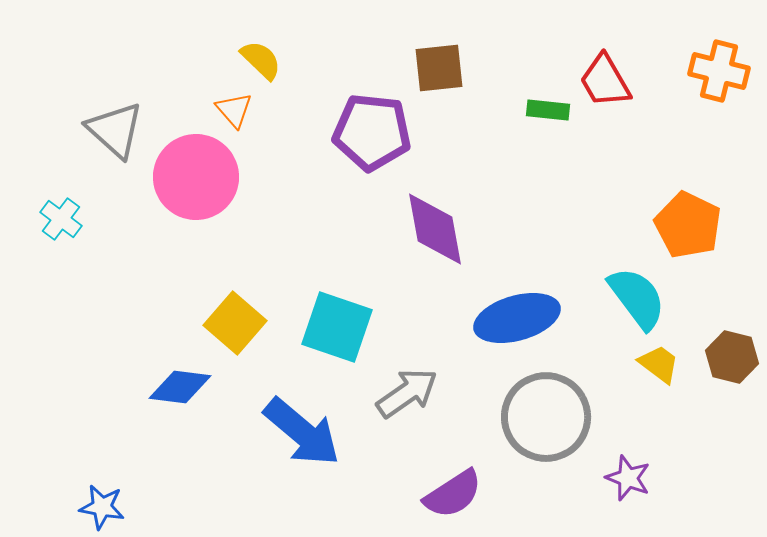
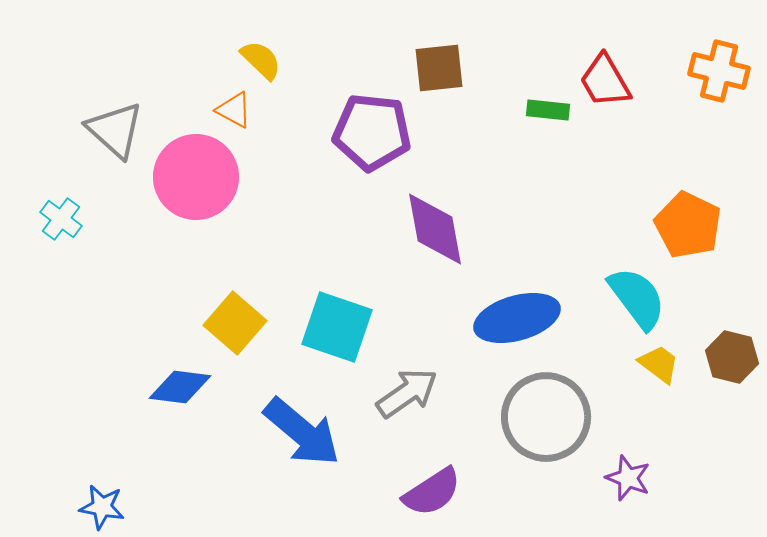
orange triangle: rotated 21 degrees counterclockwise
purple semicircle: moved 21 px left, 2 px up
